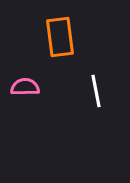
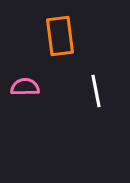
orange rectangle: moved 1 px up
